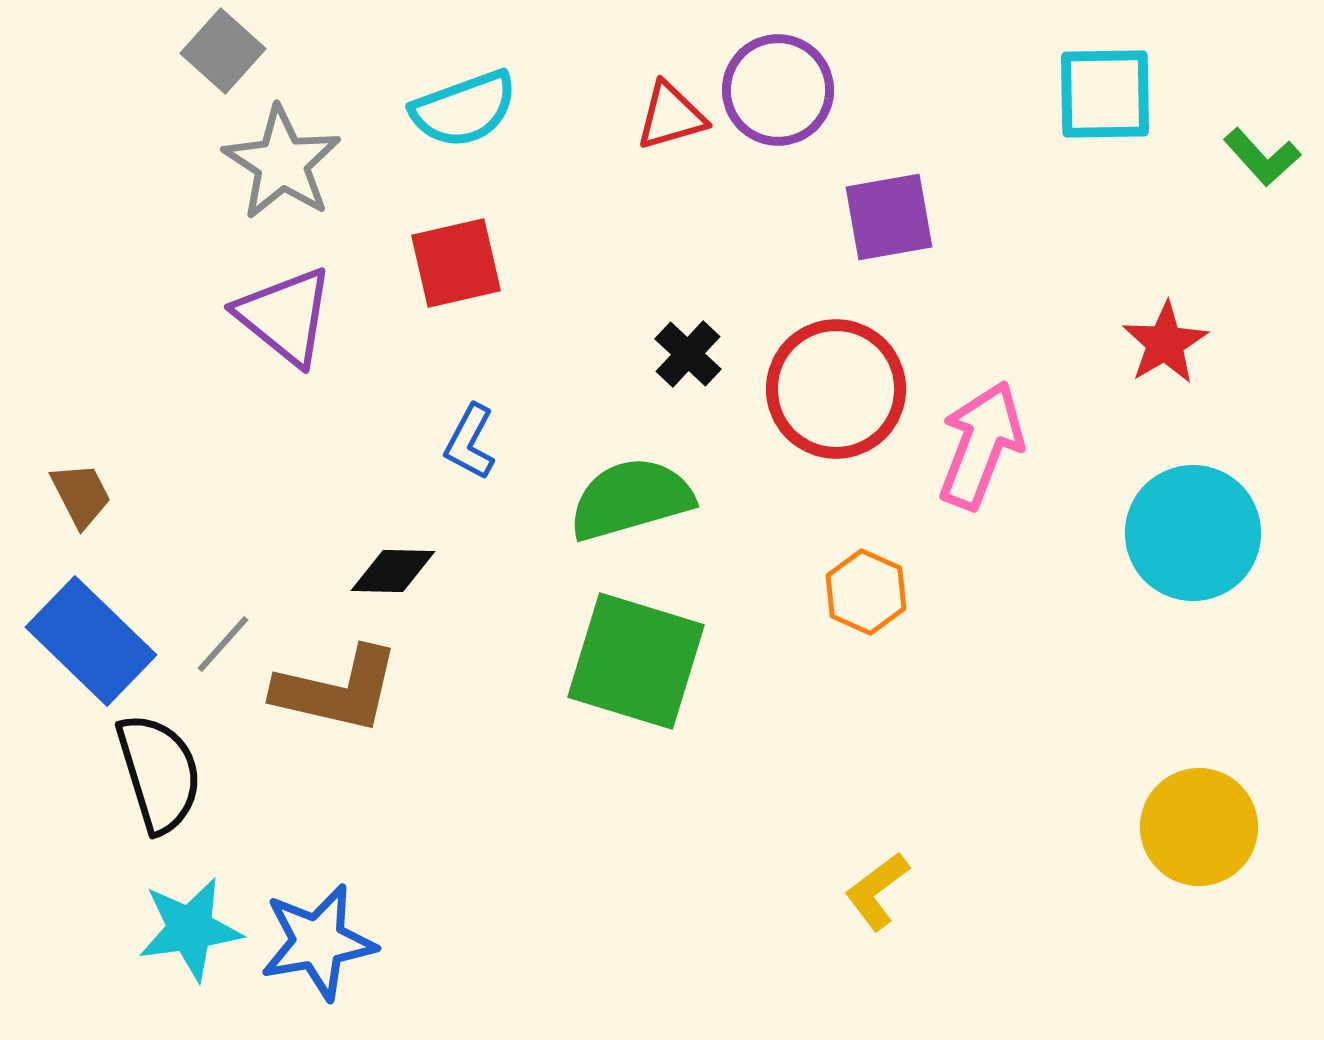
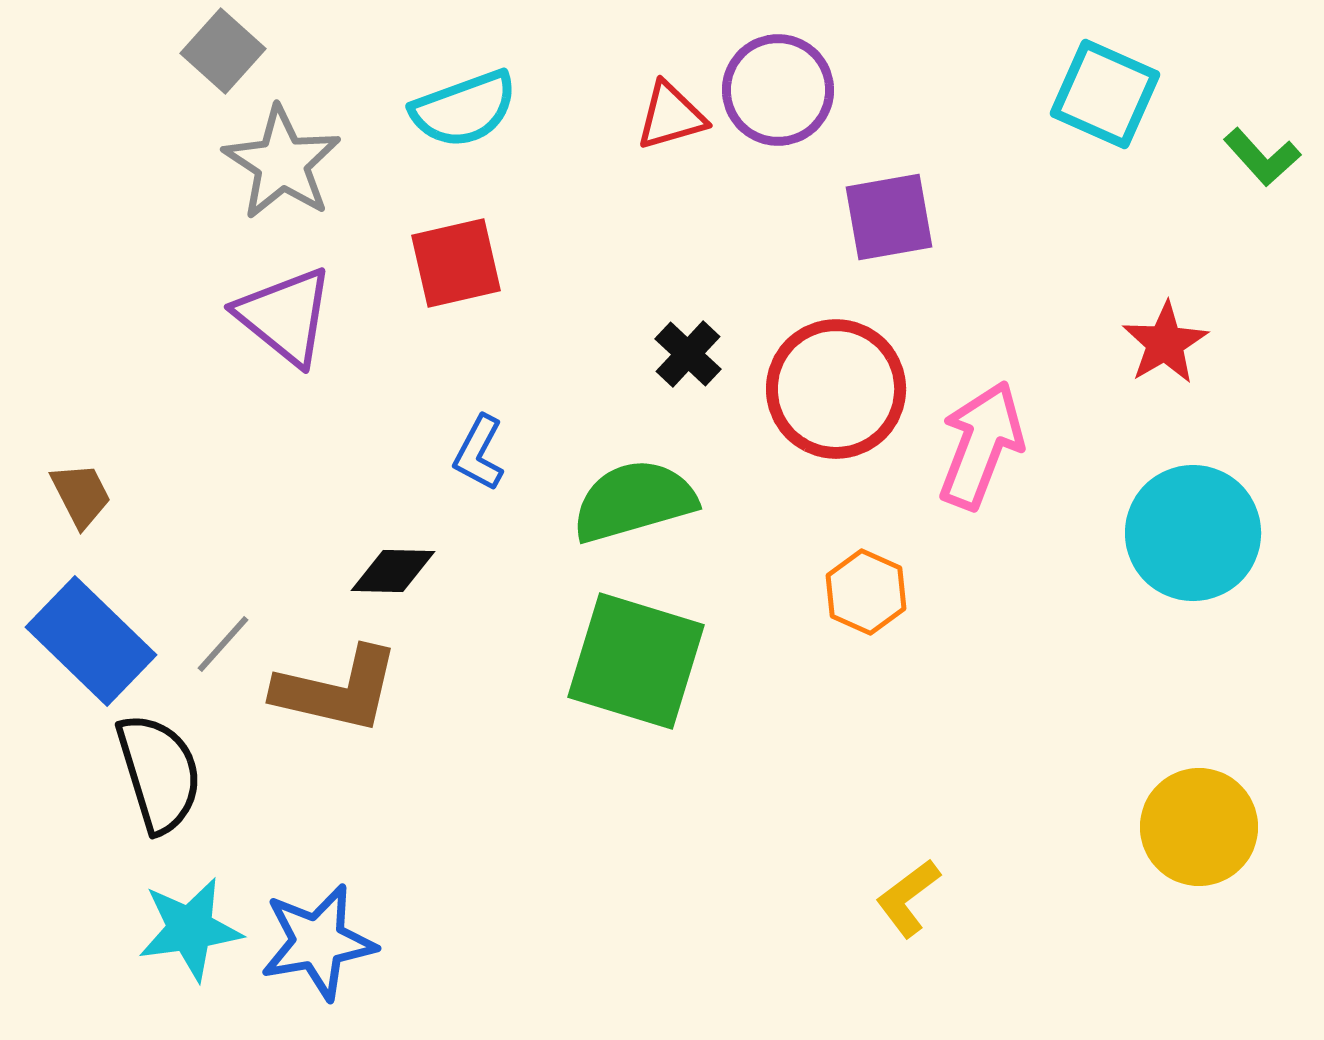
cyan square: rotated 25 degrees clockwise
blue L-shape: moved 9 px right, 11 px down
green semicircle: moved 3 px right, 2 px down
yellow L-shape: moved 31 px right, 7 px down
